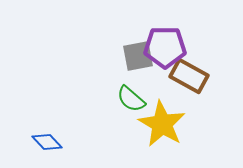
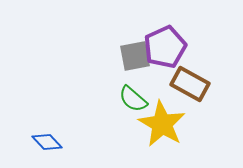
purple pentagon: rotated 24 degrees counterclockwise
gray square: moved 3 px left
brown rectangle: moved 1 px right, 8 px down
green semicircle: moved 2 px right
